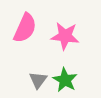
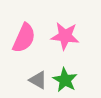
pink semicircle: moved 1 px left, 10 px down
gray triangle: rotated 36 degrees counterclockwise
